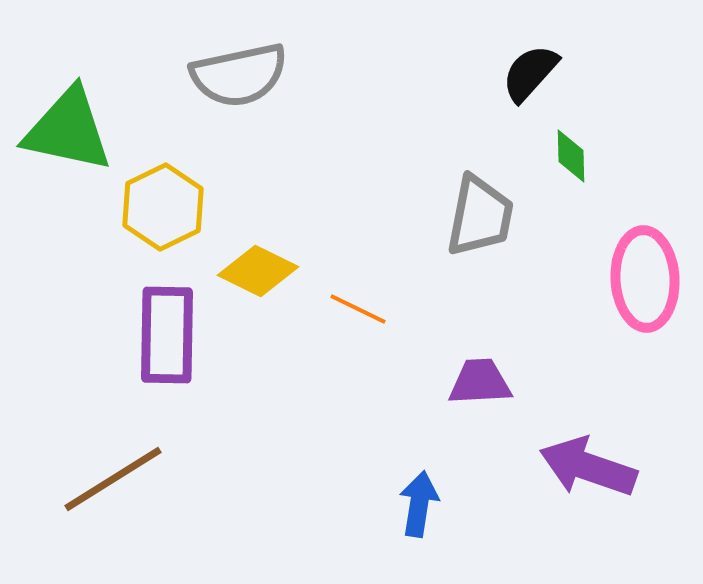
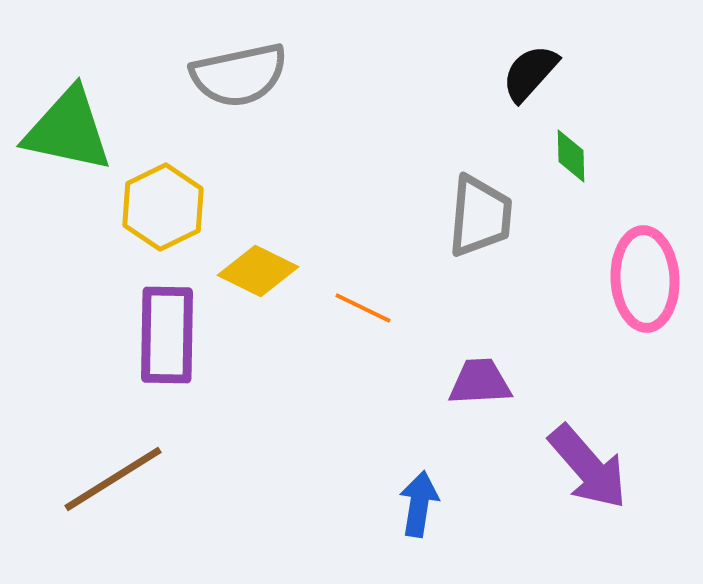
gray trapezoid: rotated 6 degrees counterclockwise
orange line: moved 5 px right, 1 px up
purple arrow: rotated 150 degrees counterclockwise
